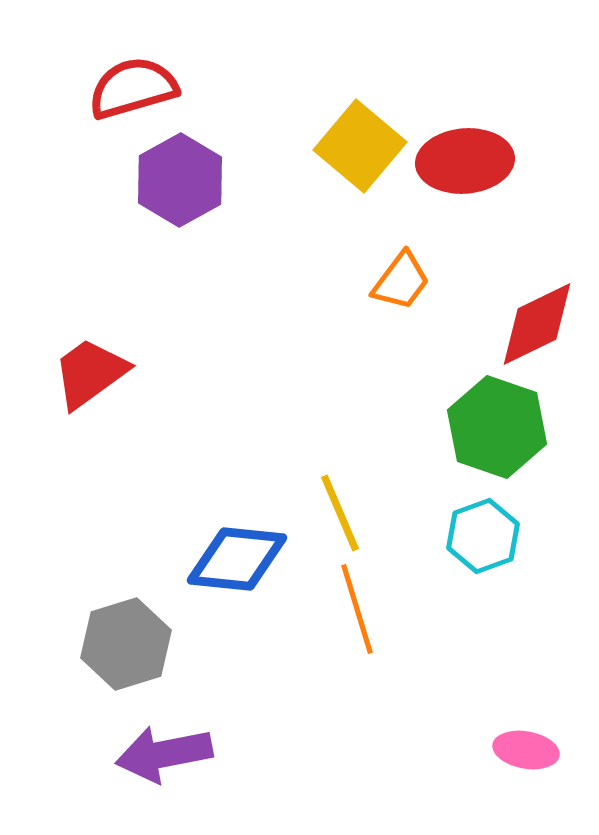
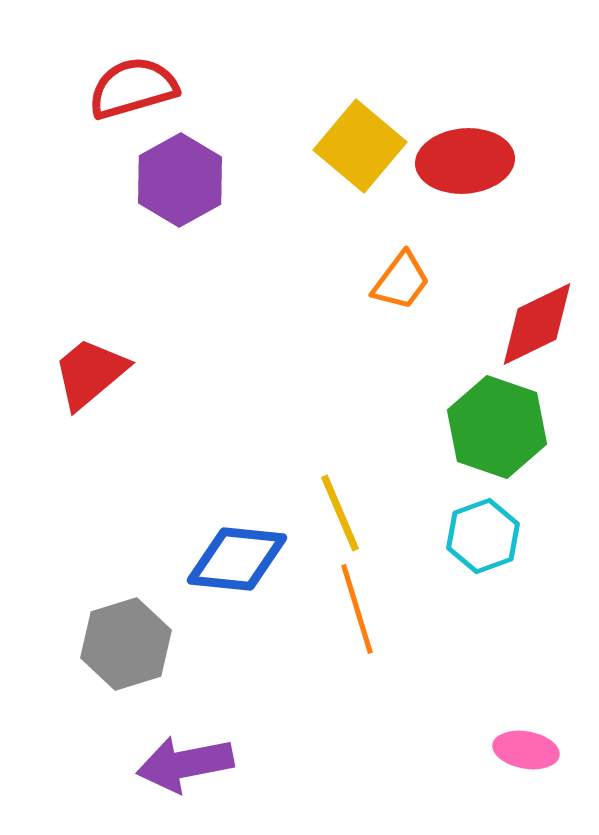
red trapezoid: rotated 4 degrees counterclockwise
purple arrow: moved 21 px right, 10 px down
